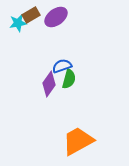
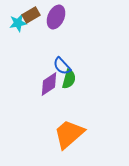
purple ellipse: rotated 30 degrees counterclockwise
blue semicircle: rotated 114 degrees counterclockwise
purple diamond: rotated 20 degrees clockwise
orange trapezoid: moved 9 px left, 7 px up; rotated 12 degrees counterclockwise
